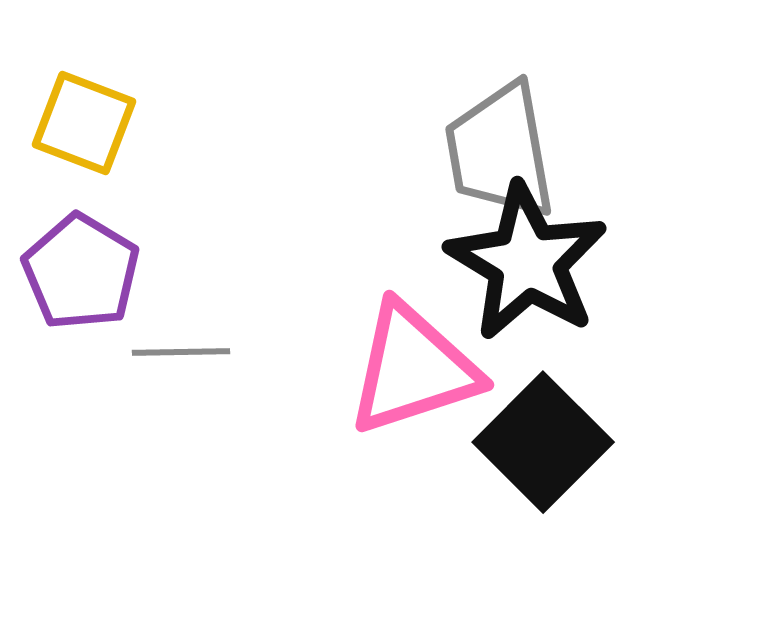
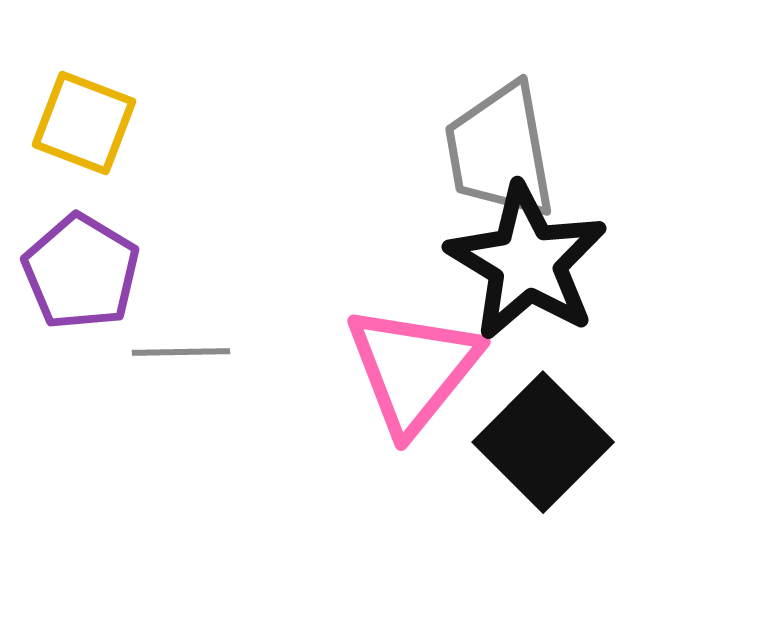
pink triangle: rotated 33 degrees counterclockwise
